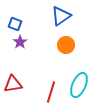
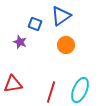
blue square: moved 20 px right
purple star: rotated 16 degrees counterclockwise
cyan ellipse: moved 1 px right, 5 px down
